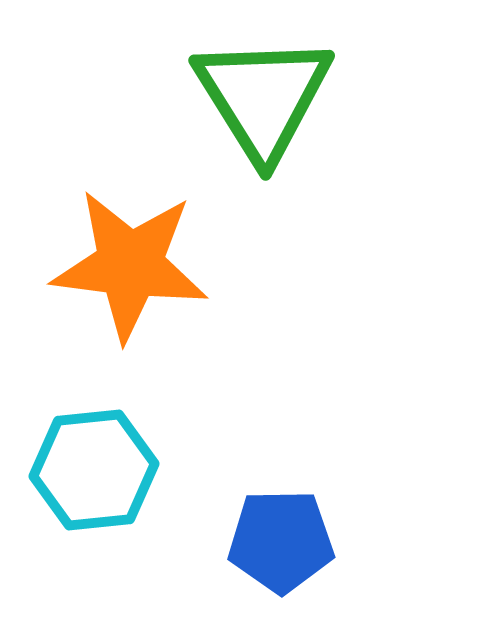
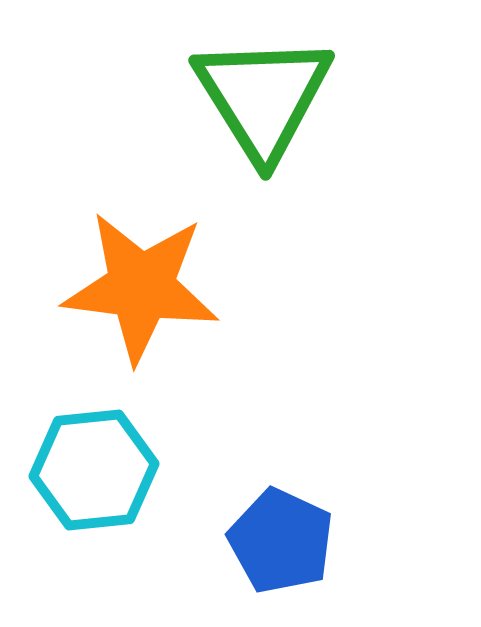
orange star: moved 11 px right, 22 px down
blue pentagon: rotated 26 degrees clockwise
